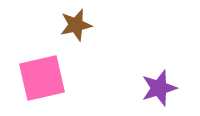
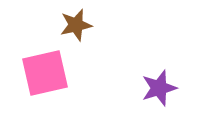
pink square: moved 3 px right, 5 px up
